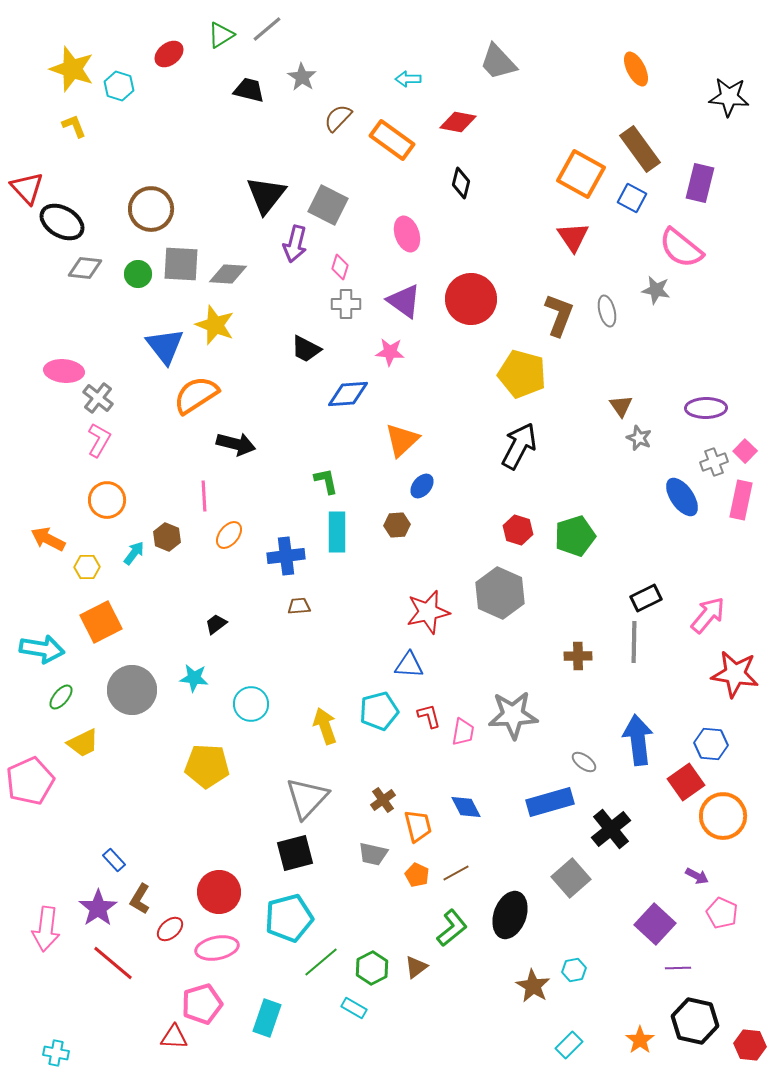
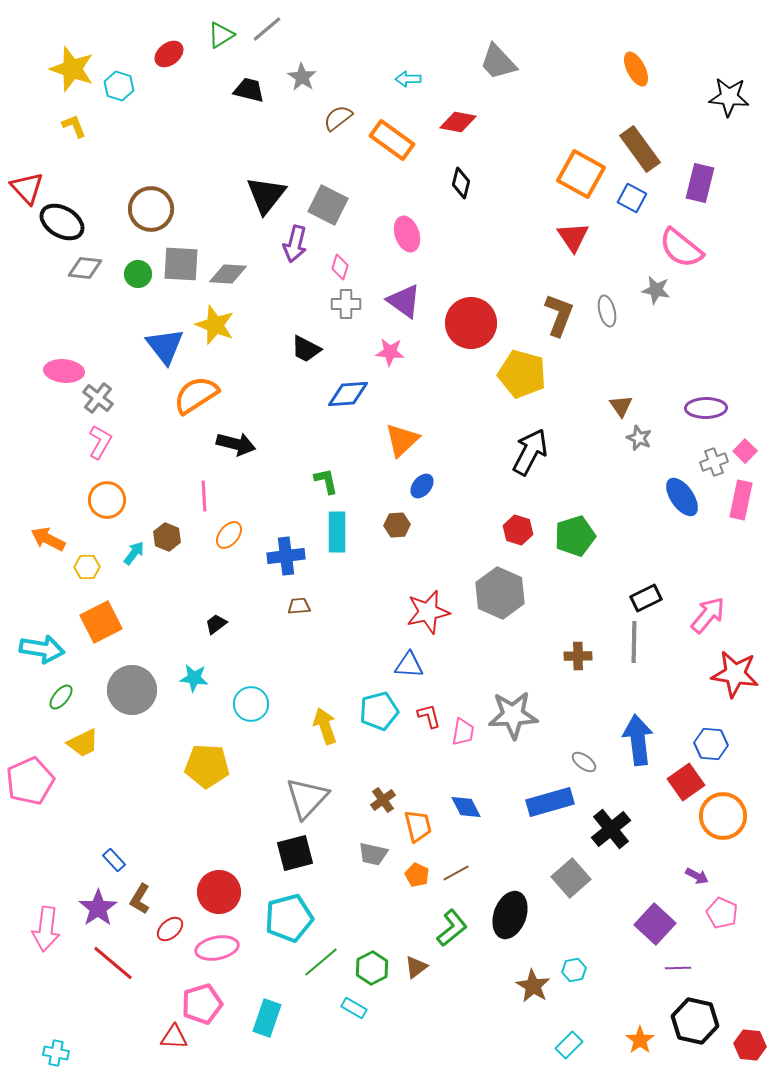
brown semicircle at (338, 118): rotated 8 degrees clockwise
red circle at (471, 299): moved 24 px down
pink L-shape at (99, 440): moved 1 px right, 2 px down
black arrow at (519, 446): moved 11 px right, 6 px down
